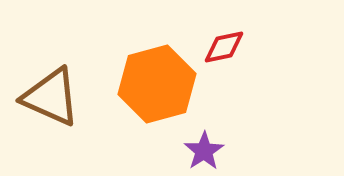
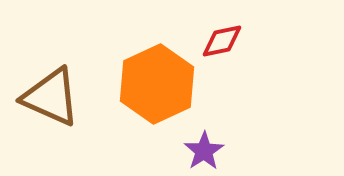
red diamond: moved 2 px left, 6 px up
orange hexagon: rotated 10 degrees counterclockwise
